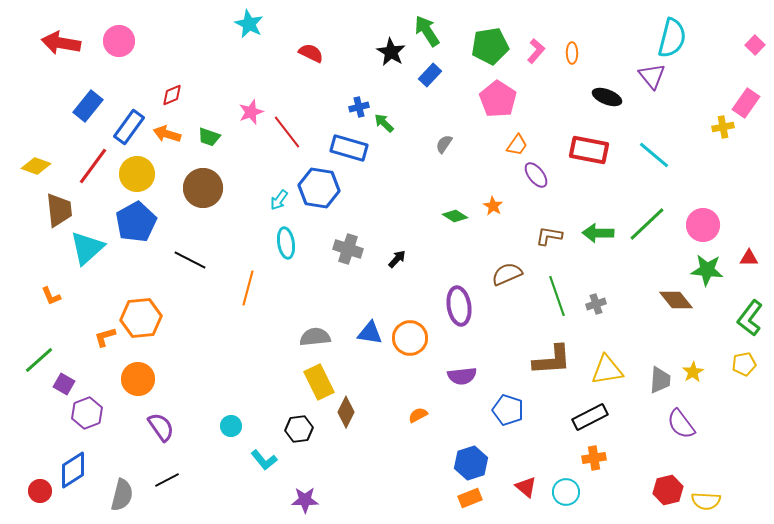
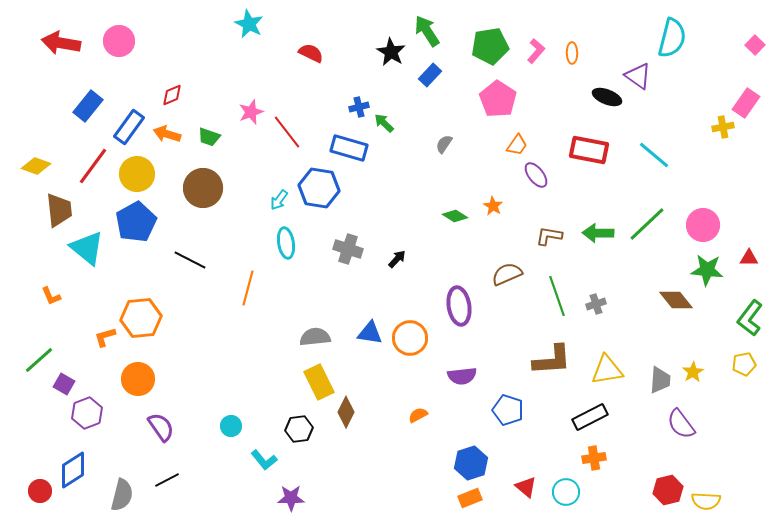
purple triangle at (652, 76): moved 14 px left; rotated 16 degrees counterclockwise
cyan triangle at (87, 248): rotated 39 degrees counterclockwise
purple star at (305, 500): moved 14 px left, 2 px up
